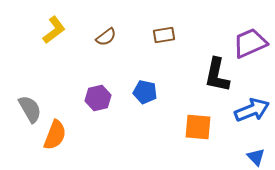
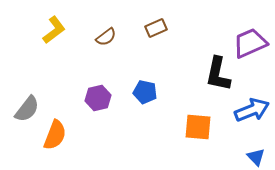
brown rectangle: moved 8 px left, 7 px up; rotated 15 degrees counterclockwise
black L-shape: moved 1 px right, 1 px up
gray semicircle: moved 3 px left; rotated 68 degrees clockwise
